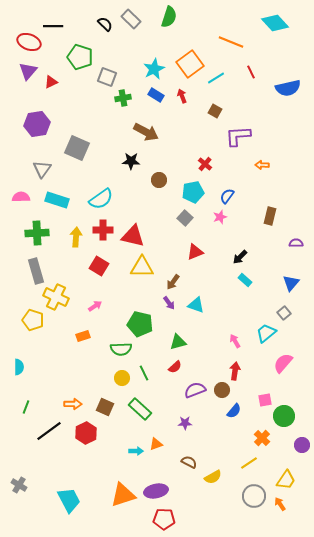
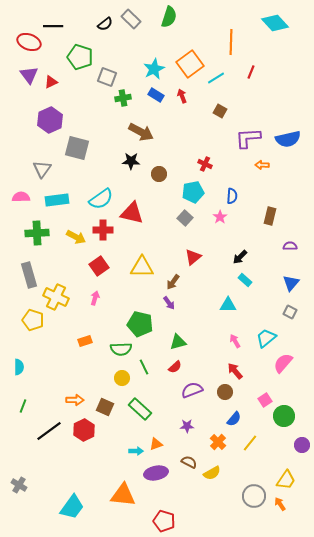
black semicircle at (105, 24): rotated 98 degrees clockwise
orange line at (231, 42): rotated 70 degrees clockwise
purple triangle at (28, 71): moved 1 px right, 4 px down; rotated 18 degrees counterclockwise
red line at (251, 72): rotated 48 degrees clockwise
blue semicircle at (288, 88): moved 51 px down
brown square at (215, 111): moved 5 px right
purple hexagon at (37, 124): moved 13 px right, 4 px up; rotated 15 degrees counterclockwise
brown arrow at (146, 132): moved 5 px left
purple L-shape at (238, 136): moved 10 px right, 2 px down
gray square at (77, 148): rotated 10 degrees counterclockwise
red cross at (205, 164): rotated 16 degrees counterclockwise
brown circle at (159, 180): moved 6 px up
blue semicircle at (227, 196): moved 5 px right; rotated 147 degrees clockwise
cyan rectangle at (57, 200): rotated 25 degrees counterclockwise
pink star at (220, 217): rotated 16 degrees counterclockwise
red triangle at (133, 236): moved 1 px left, 23 px up
yellow arrow at (76, 237): rotated 114 degrees clockwise
purple semicircle at (296, 243): moved 6 px left, 3 px down
red triangle at (195, 252): moved 2 px left, 5 px down; rotated 18 degrees counterclockwise
red square at (99, 266): rotated 24 degrees clockwise
gray rectangle at (36, 271): moved 7 px left, 4 px down
cyan triangle at (196, 305): moved 32 px right; rotated 18 degrees counterclockwise
pink arrow at (95, 306): moved 8 px up; rotated 40 degrees counterclockwise
gray square at (284, 313): moved 6 px right, 1 px up; rotated 24 degrees counterclockwise
cyan trapezoid at (266, 333): moved 5 px down
orange rectangle at (83, 336): moved 2 px right, 5 px down
red arrow at (235, 371): rotated 48 degrees counterclockwise
green line at (144, 373): moved 6 px up
purple semicircle at (195, 390): moved 3 px left
brown circle at (222, 390): moved 3 px right, 2 px down
pink square at (265, 400): rotated 24 degrees counterclockwise
orange arrow at (73, 404): moved 2 px right, 4 px up
green line at (26, 407): moved 3 px left, 1 px up
blue semicircle at (234, 411): moved 8 px down
purple star at (185, 423): moved 2 px right, 3 px down
red hexagon at (86, 433): moved 2 px left, 3 px up
orange cross at (262, 438): moved 44 px left, 4 px down
yellow line at (249, 463): moved 1 px right, 20 px up; rotated 18 degrees counterclockwise
yellow semicircle at (213, 477): moved 1 px left, 4 px up
purple ellipse at (156, 491): moved 18 px up
orange triangle at (123, 495): rotated 24 degrees clockwise
cyan trapezoid at (69, 500): moved 3 px right, 7 px down; rotated 64 degrees clockwise
red pentagon at (164, 519): moved 2 px down; rotated 15 degrees clockwise
